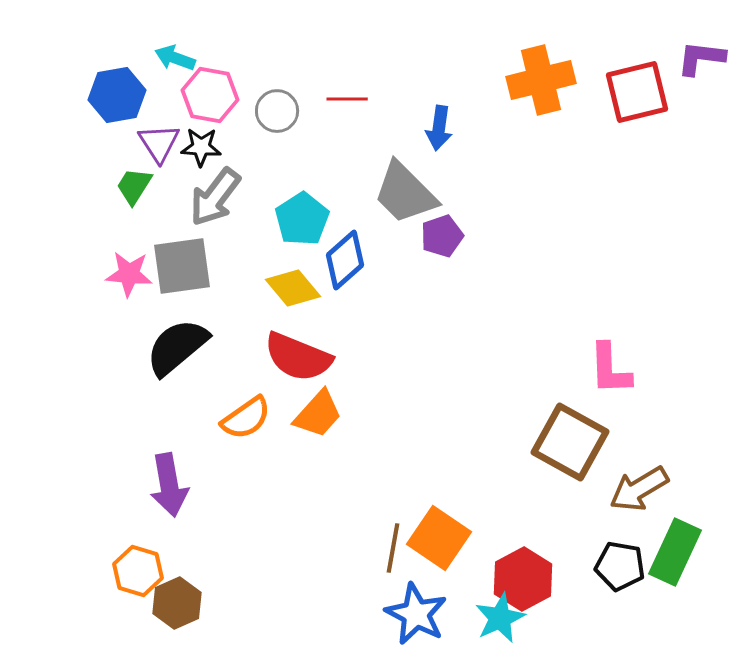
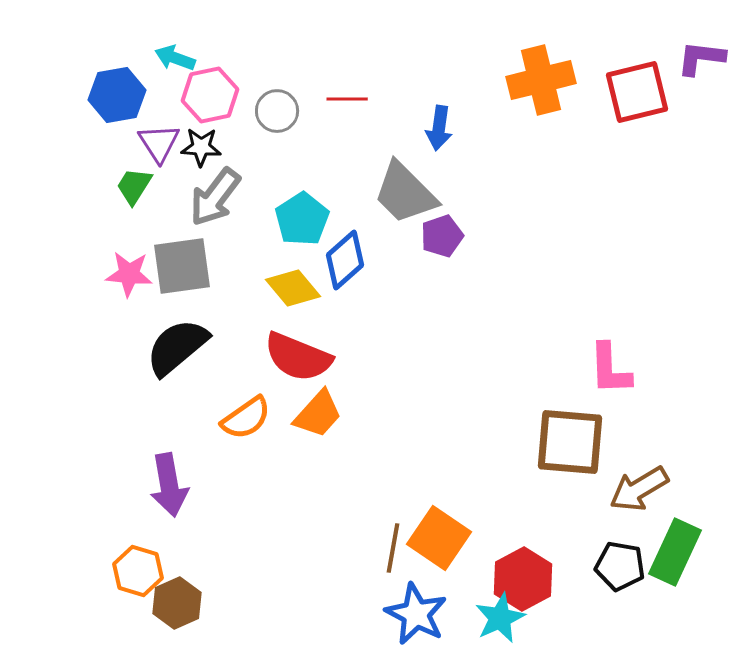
pink hexagon: rotated 22 degrees counterclockwise
brown square: rotated 24 degrees counterclockwise
